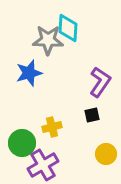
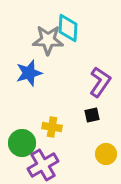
yellow cross: rotated 24 degrees clockwise
